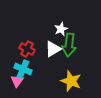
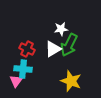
white star: rotated 16 degrees clockwise
green arrow: rotated 20 degrees clockwise
cyan cross: rotated 18 degrees counterclockwise
pink triangle: moved 1 px left
